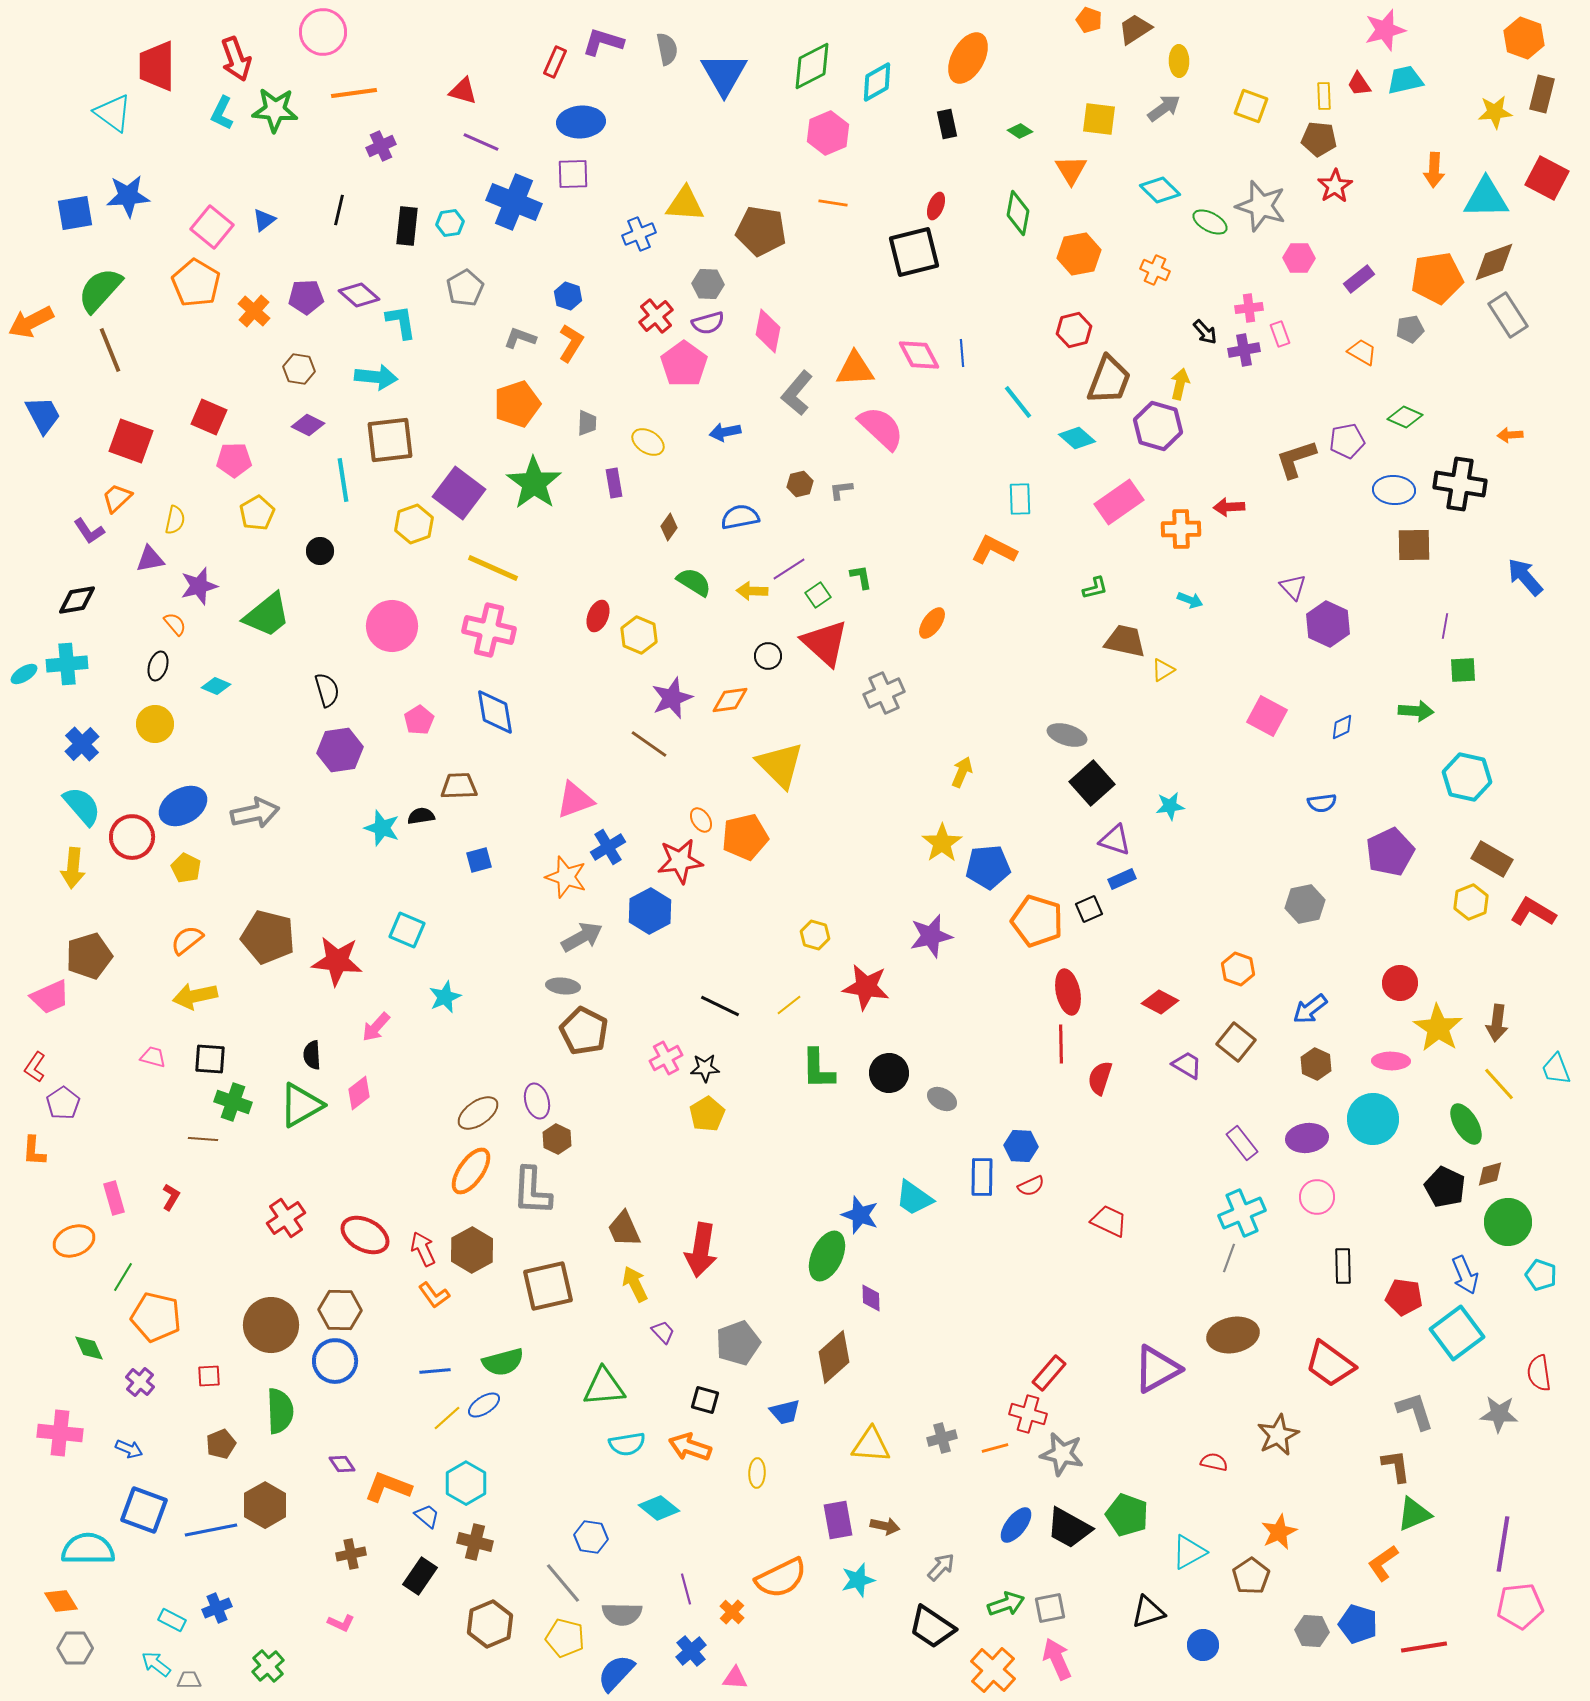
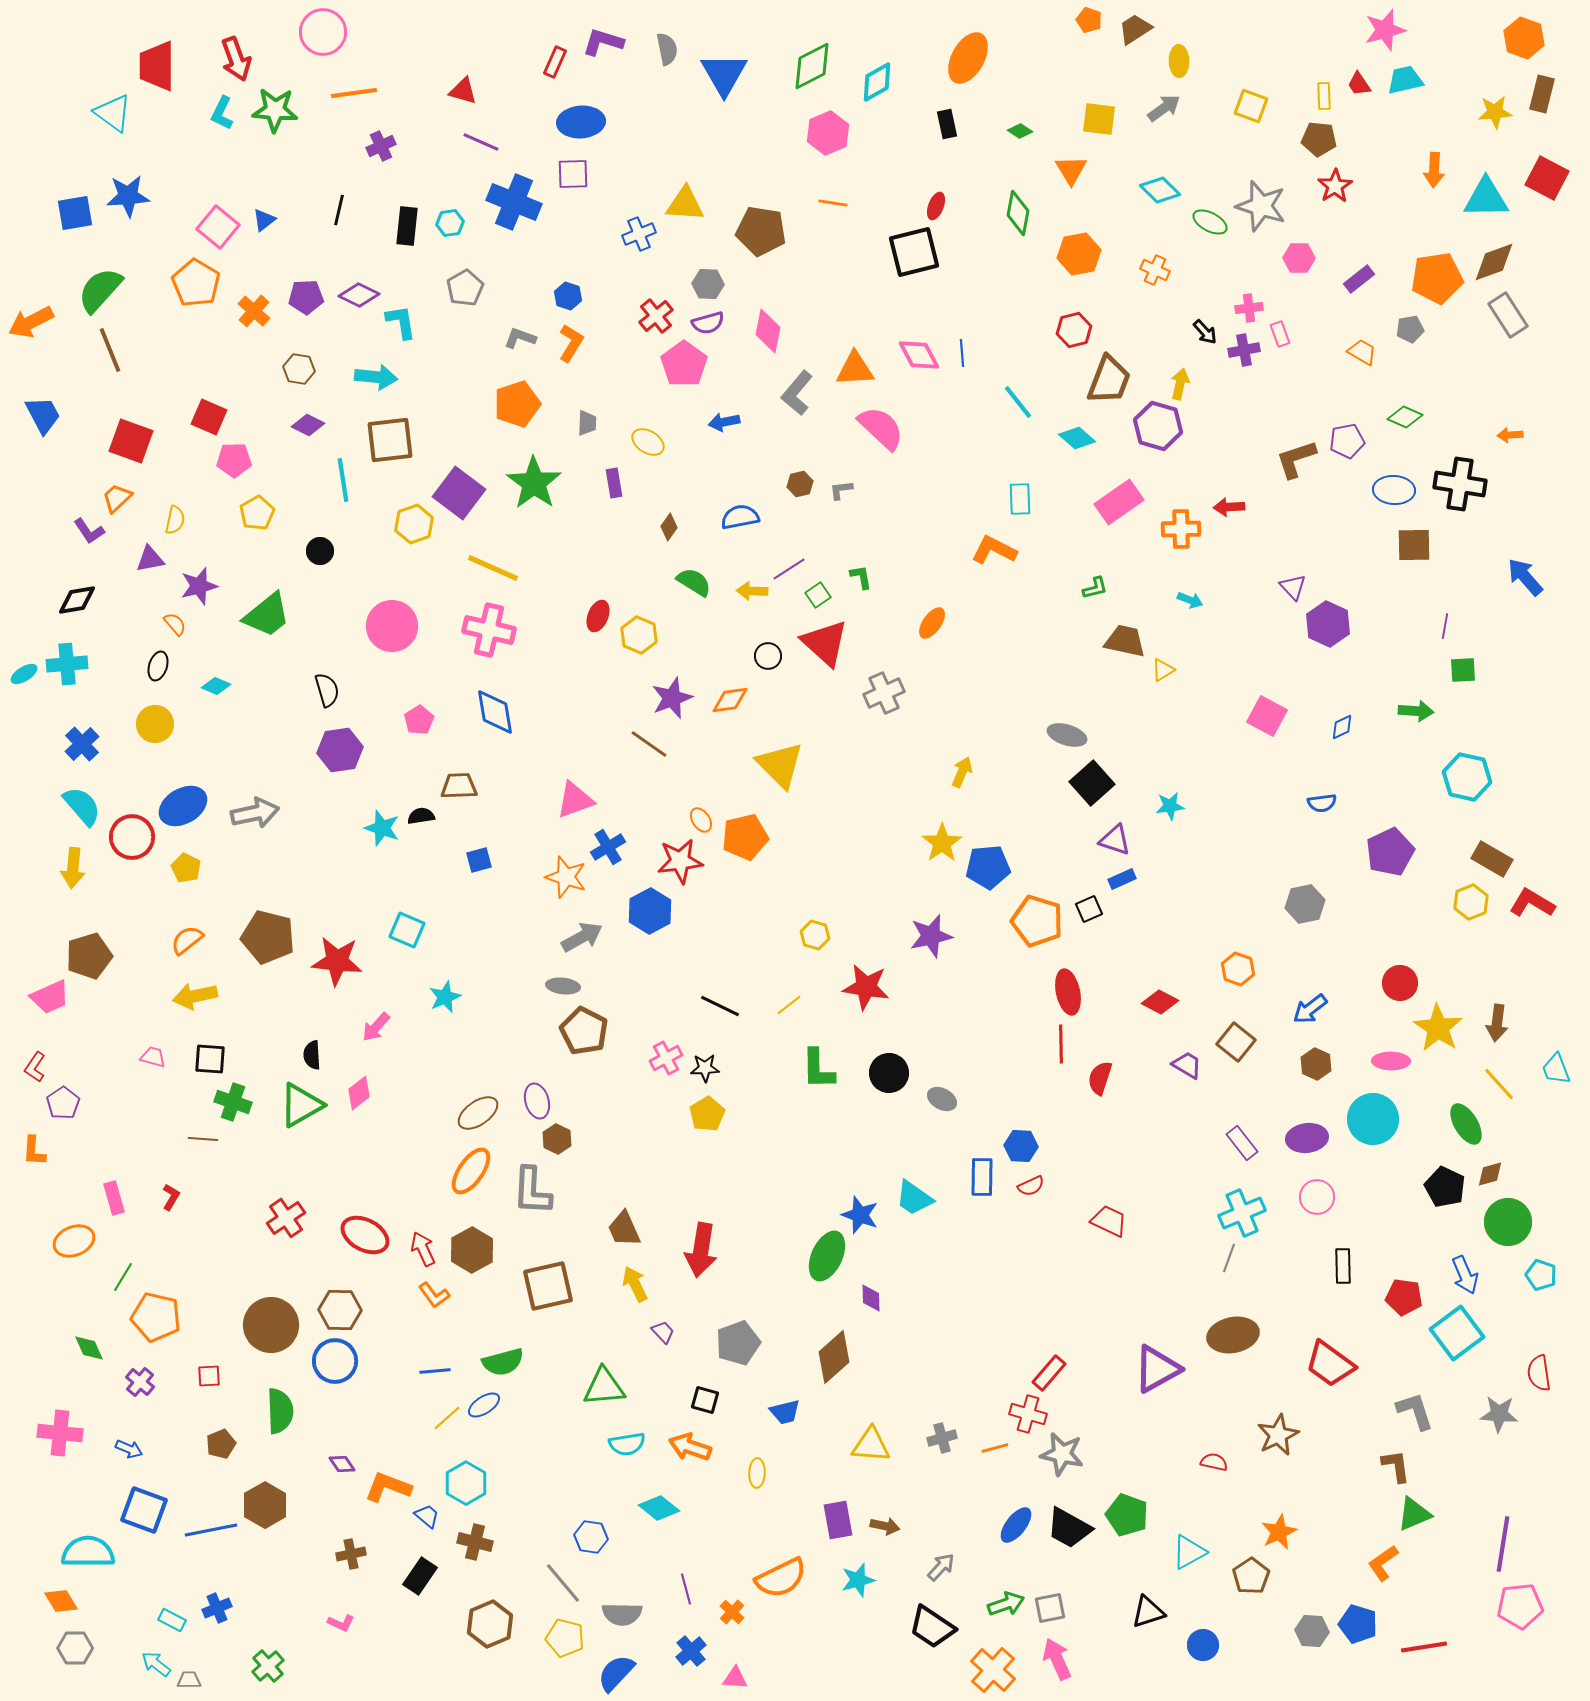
pink square at (212, 227): moved 6 px right
purple diamond at (359, 295): rotated 15 degrees counterclockwise
blue arrow at (725, 432): moved 1 px left, 10 px up
red L-shape at (1533, 912): moved 1 px left, 9 px up
cyan semicircle at (88, 1549): moved 3 px down
